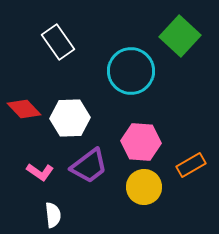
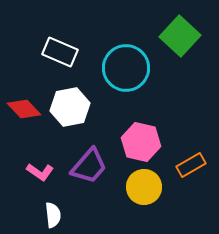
white rectangle: moved 2 px right, 10 px down; rotated 32 degrees counterclockwise
cyan circle: moved 5 px left, 3 px up
white hexagon: moved 11 px up; rotated 9 degrees counterclockwise
pink hexagon: rotated 9 degrees clockwise
purple trapezoid: rotated 12 degrees counterclockwise
